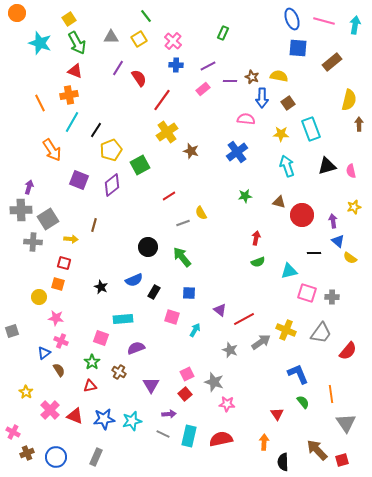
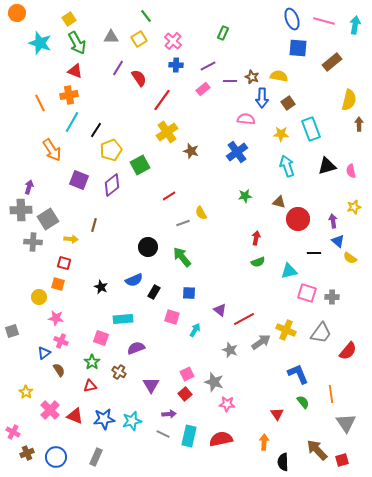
red circle at (302, 215): moved 4 px left, 4 px down
